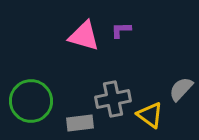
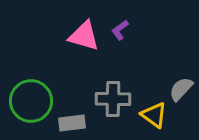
purple L-shape: moved 1 px left; rotated 35 degrees counterclockwise
gray cross: rotated 12 degrees clockwise
yellow triangle: moved 4 px right
gray rectangle: moved 8 px left
